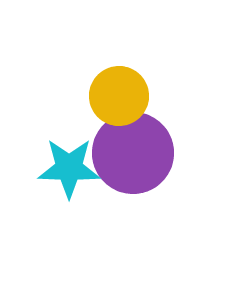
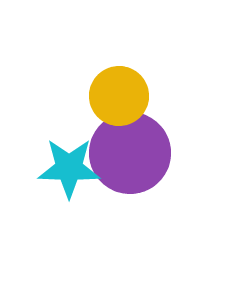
purple circle: moved 3 px left
